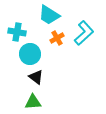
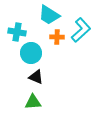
cyan L-shape: moved 3 px left, 3 px up
orange cross: moved 1 px up; rotated 32 degrees clockwise
cyan circle: moved 1 px right, 1 px up
black triangle: rotated 14 degrees counterclockwise
